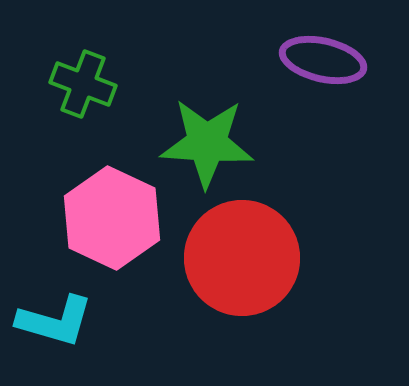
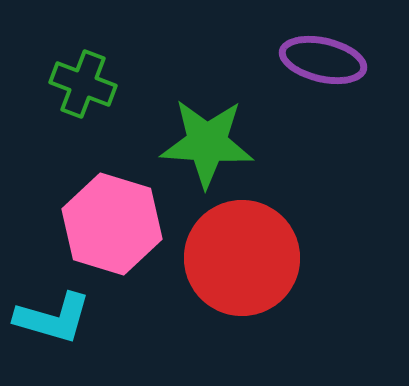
pink hexagon: moved 6 px down; rotated 8 degrees counterclockwise
cyan L-shape: moved 2 px left, 3 px up
